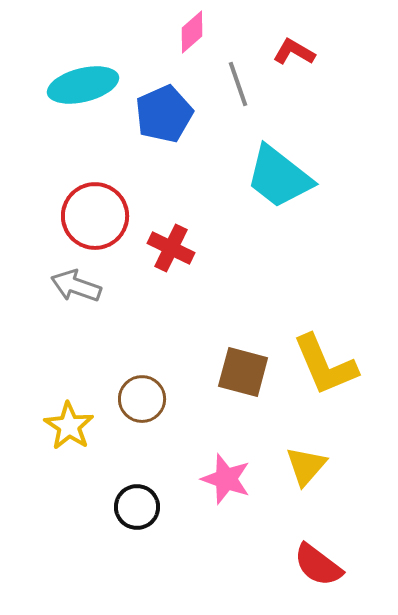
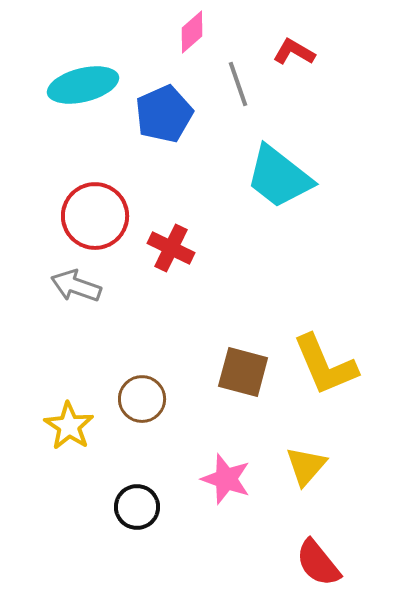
red semicircle: moved 2 px up; rotated 14 degrees clockwise
